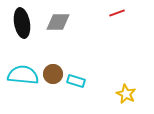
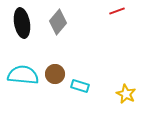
red line: moved 2 px up
gray diamond: rotated 50 degrees counterclockwise
brown circle: moved 2 px right
cyan rectangle: moved 4 px right, 5 px down
